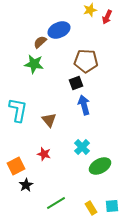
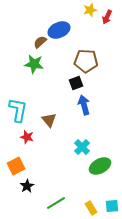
red star: moved 17 px left, 17 px up
black star: moved 1 px right, 1 px down
